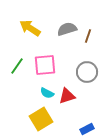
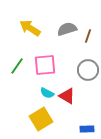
gray circle: moved 1 px right, 2 px up
red triangle: rotated 48 degrees clockwise
blue rectangle: rotated 24 degrees clockwise
